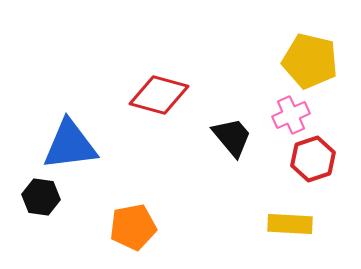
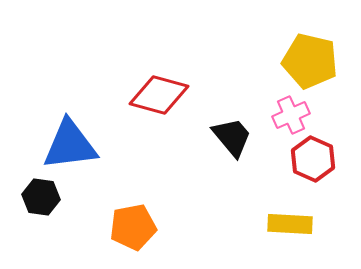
red hexagon: rotated 18 degrees counterclockwise
